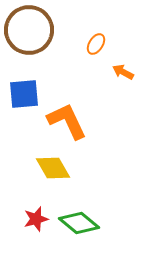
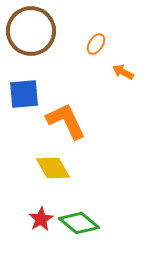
brown circle: moved 2 px right, 1 px down
orange L-shape: moved 1 px left
red star: moved 5 px right; rotated 15 degrees counterclockwise
